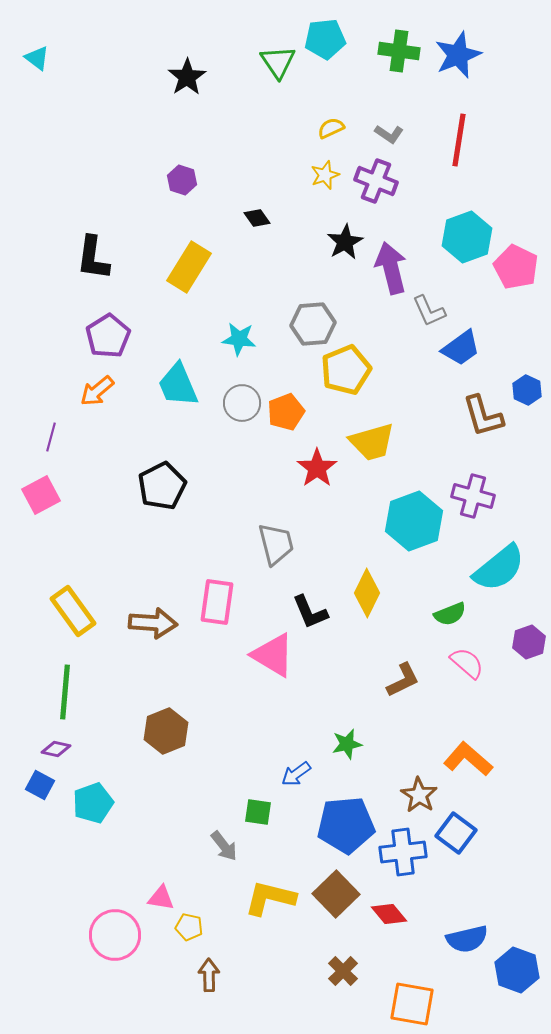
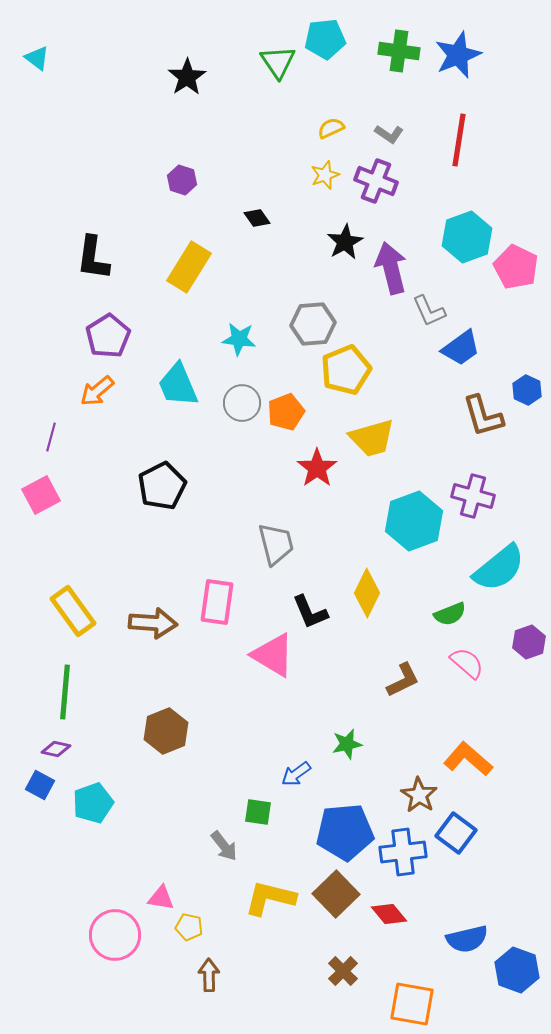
yellow trapezoid at (372, 442): moved 4 px up
blue pentagon at (346, 825): moved 1 px left, 7 px down
